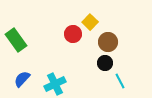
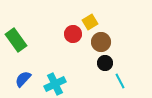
yellow square: rotated 14 degrees clockwise
brown circle: moved 7 px left
blue semicircle: moved 1 px right
